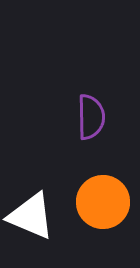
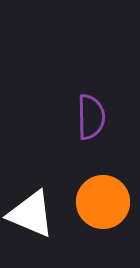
white triangle: moved 2 px up
